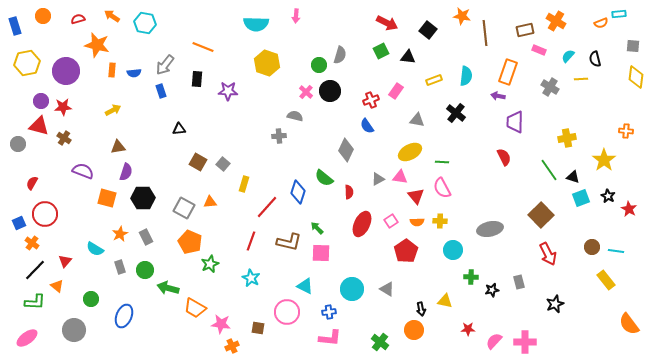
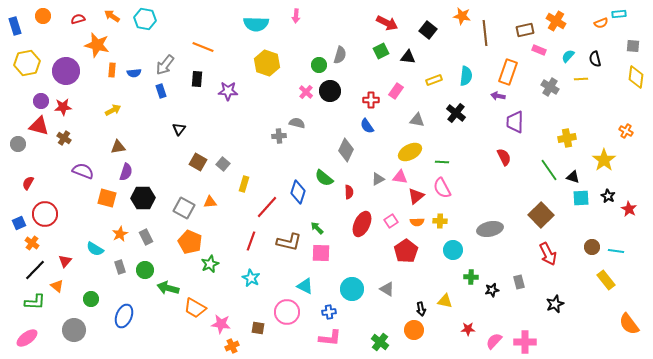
cyan hexagon at (145, 23): moved 4 px up
red cross at (371, 100): rotated 21 degrees clockwise
gray semicircle at (295, 116): moved 2 px right, 7 px down
black triangle at (179, 129): rotated 48 degrees counterclockwise
orange cross at (626, 131): rotated 24 degrees clockwise
red semicircle at (32, 183): moved 4 px left
red triangle at (416, 196): rotated 30 degrees clockwise
cyan square at (581, 198): rotated 18 degrees clockwise
